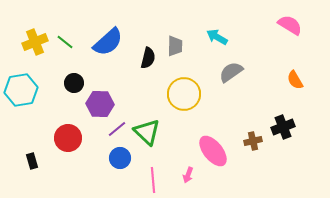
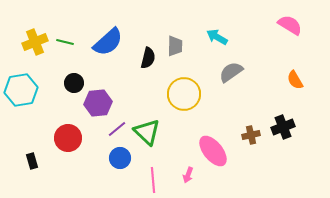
green line: rotated 24 degrees counterclockwise
purple hexagon: moved 2 px left, 1 px up; rotated 8 degrees counterclockwise
brown cross: moved 2 px left, 6 px up
